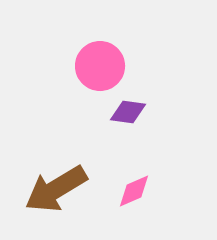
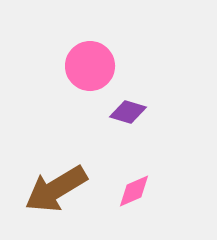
pink circle: moved 10 px left
purple diamond: rotated 9 degrees clockwise
